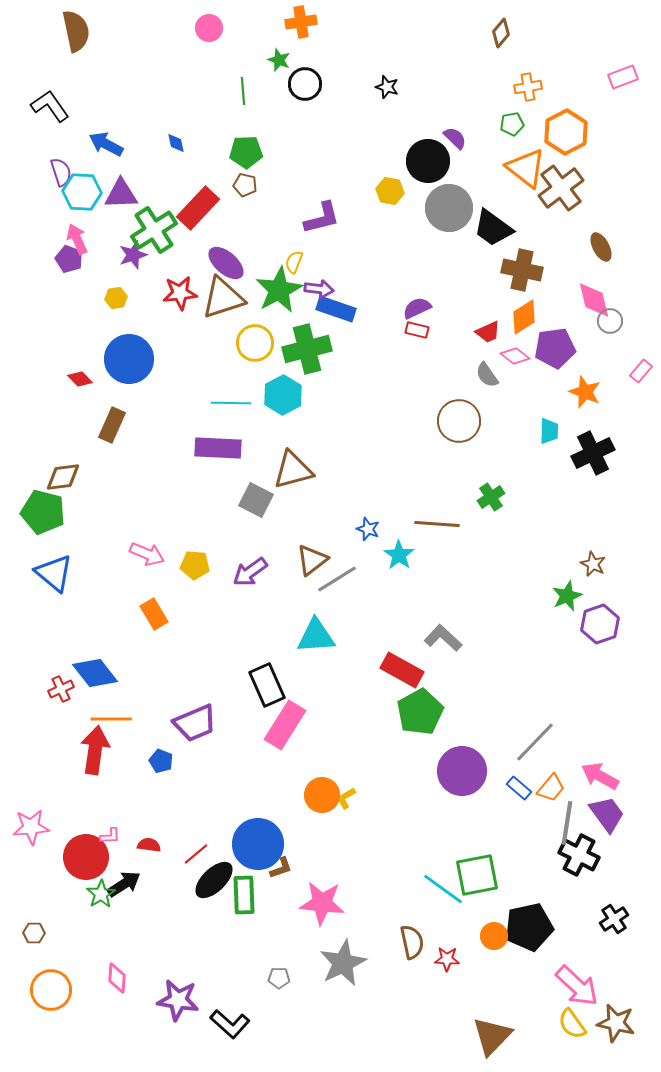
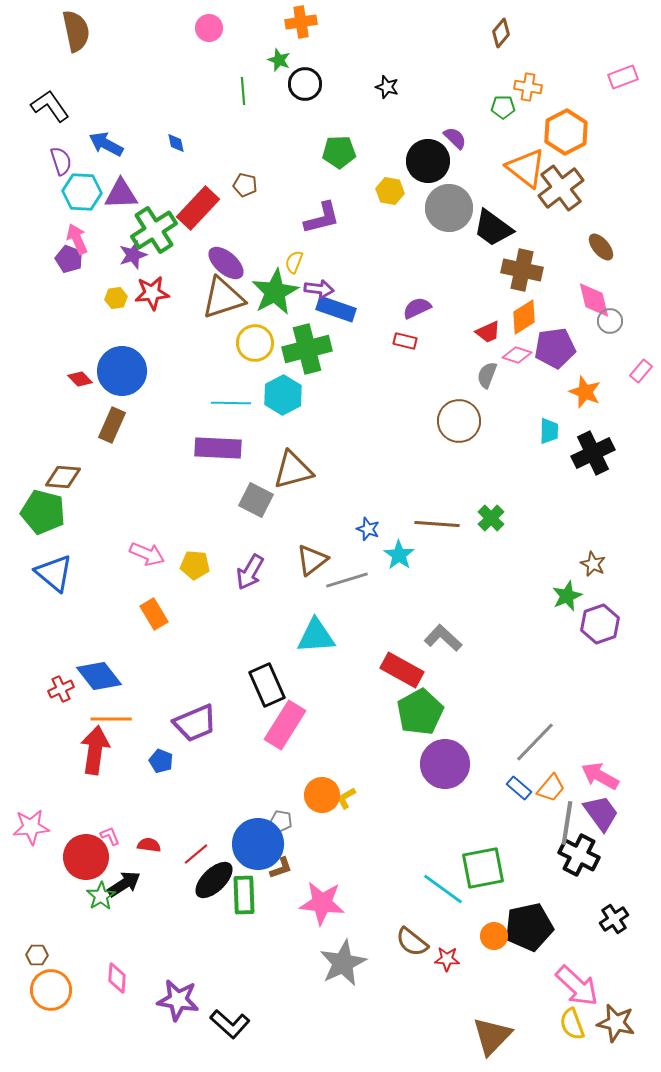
orange cross at (528, 87): rotated 20 degrees clockwise
green pentagon at (512, 124): moved 9 px left, 17 px up; rotated 10 degrees clockwise
green pentagon at (246, 152): moved 93 px right
purple semicircle at (61, 172): moved 11 px up
brown ellipse at (601, 247): rotated 12 degrees counterclockwise
green star at (279, 290): moved 4 px left, 2 px down
red star at (180, 293): moved 28 px left
red rectangle at (417, 330): moved 12 px left, 11 px down
pink diamond at (515, 356): moved 2 px right, 1 px up; rotated 20 degrees counterclockwise
blue circle at (129, 359): moved 7 px left, 12 px down
gray semicircle at (487, 375): rotated 56 degrees clockwise
brown diamond at (63, 477): rotated 12 degrees clockwise
green cross at (491, 497): moved 21 px down; rotated 12 degrees counterclockwise
purple arrow at (250, 572): rotated 24 degrees counterclockwise
gray line at (337, 579): moved 10 px right, 1 px down; rotated 15 degrees clockwise
blue diamond at (95, 673): moved 4 px right, 3 px down
purple circle at (462, 771): moved 17 px left, 7 px up
purple trapezoid at (607, 814): moved 6 px left, 1 px up
pink L-shape at (110, 836): rotated 110 degrees counterclockwise
green square at (477, 875): moved 6 px right, 7 px up
green star at (101, 894): moved 2 px down
brown hexagon at (34, 933): moved 3 px right, 22 px down
brown semicircle at (412, 942): rotated 140 degrees clockwise
gray pentagon at (279, 978): moved 2 px right, 157 px up; rotated 10 degrees clockwise
yellow semicircle at (572, 1024): rotated 16 degrees clockwise
